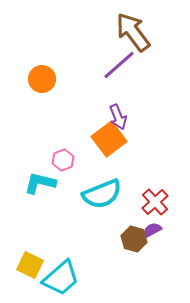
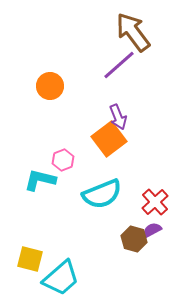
orange circle: moved 8 px right, 7 px down
cyan L-shape: moved 3 px up
yellow square: moved 6 px up; rotated 12 degrees counterclockwise
